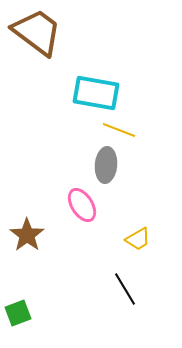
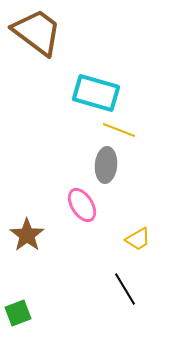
cyan rectangle: rotated 6 degrees clockwise
